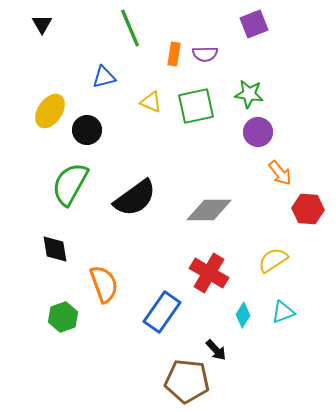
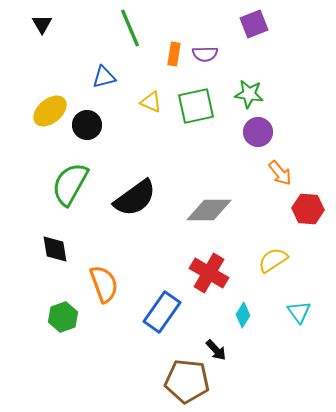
yellow ellipse: rotated 16 degrees clockwise
black circle: moved 5 px up
cyan triangle: moved 16 px right; rotated 45 degrees counterclockwise
